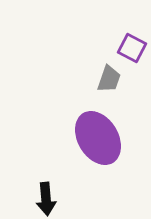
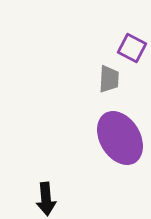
gray trapezoid: rotated 16 degrees counterclockwise
purple ellipse: moved 22 px right
